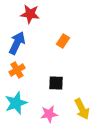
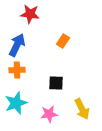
blue arrow: moved 2 px down
orange cross: rotated 28 degrees clockwise
